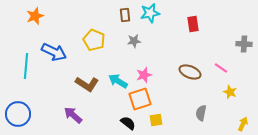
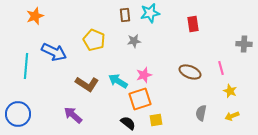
pink line: rotated 40 degrees clockwise
yellow star: moved 1 px up
yellow arrow: moved 11 px left, 8 px up; rotated 136 degrees counterclockwise
